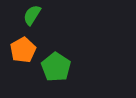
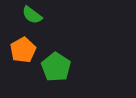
green semicircle: rotated 85 degrees counterclockwise
